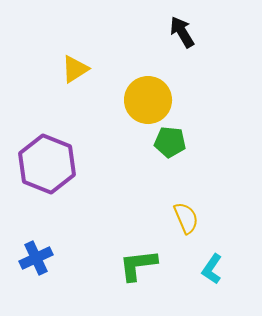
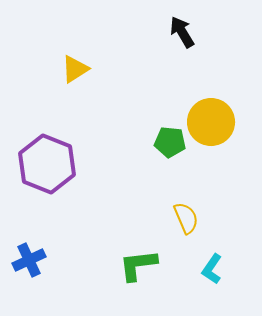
yellow circle: moved 63 px right, 22 px down
blue cross: moved 7 px left, 2 px down
